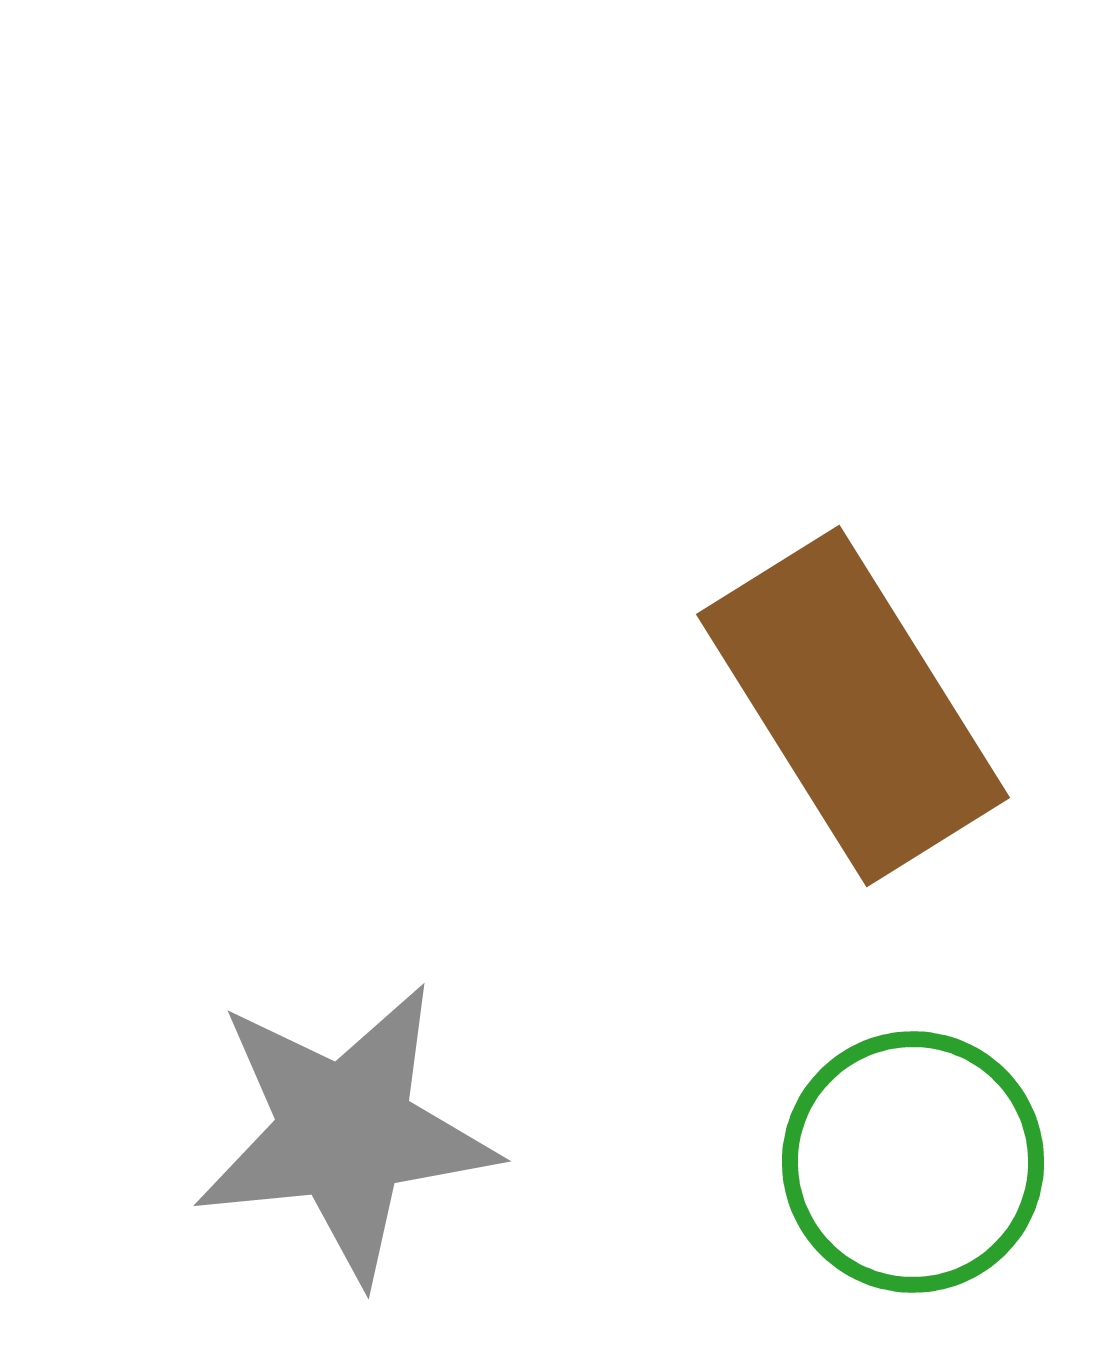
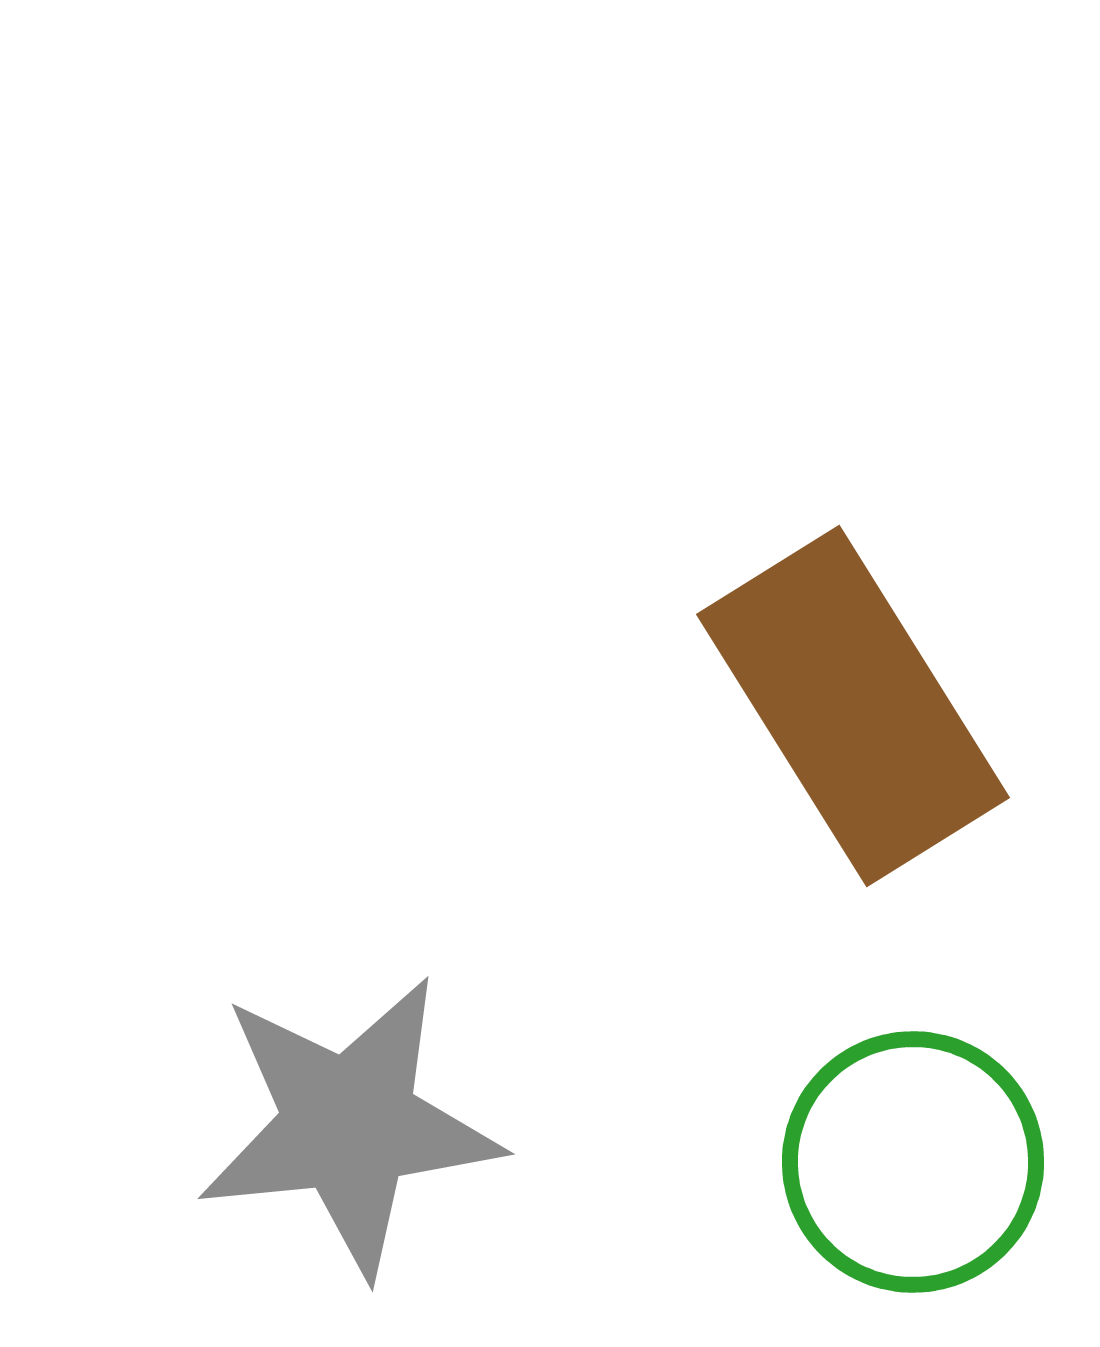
gray star: moved 4 px right, 7 px up
